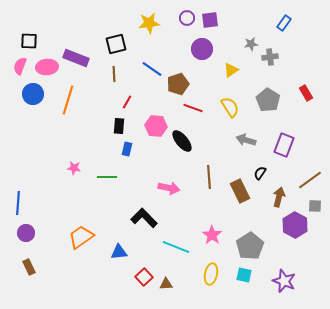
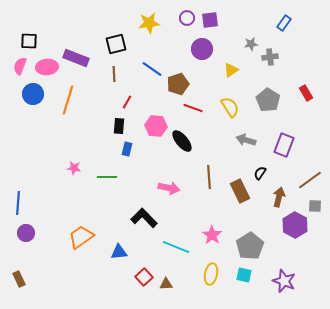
brown rectangle at (29, 267): moved 10 px left, 12 px down
